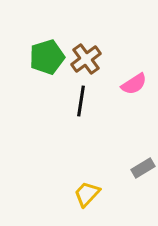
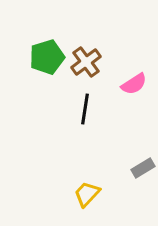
brown cross: moved 3 px down
black line: moved 4 px right, 8 px down
